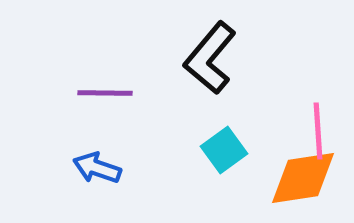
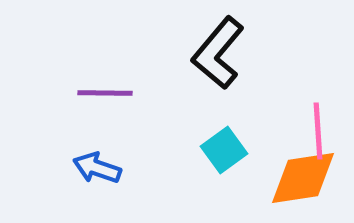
black L-shape: moved 8 px right, 5 px up
